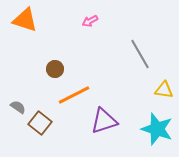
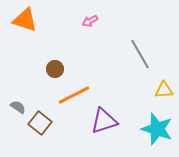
yellow triangle: rotated 12 degrees counterclockwise
